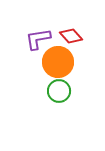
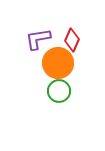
red diamond: moved 1 px right, 4 px down; rotated 65 degrees clockwise
orange circle: moved 1 px down
